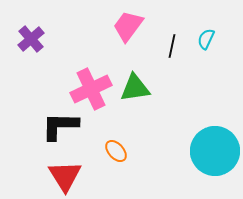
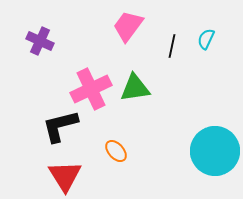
purple cross: moved 9 px right, 2 px down; rotated 24 degrees counterclockwise
black L-shape: rotated 15 degrees counterclockwise
